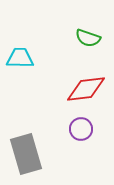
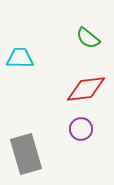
green semicircle: rotated 20 degrees clockwise
